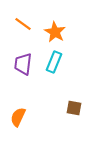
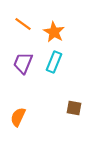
orange star: moved 1 px left
purple trapezoid: moved 1 px up; rotated 15 degrees clockwise
